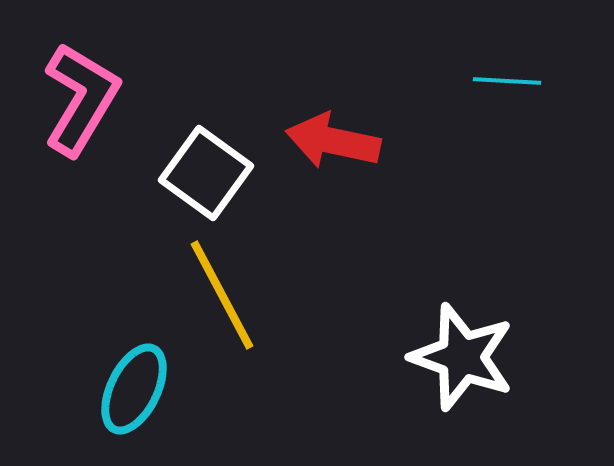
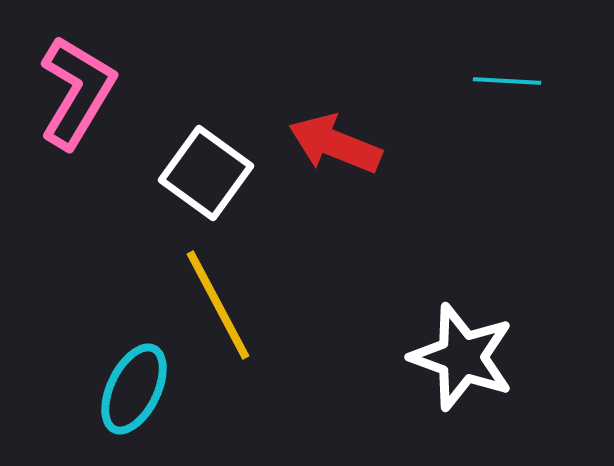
pink L-shape: moved 4 px left, 7 px up
red arrow: moved 2 px right, 3 px down; rotated 10 degrees clockwise
yellow line: moved 4 px left, 10 px down
